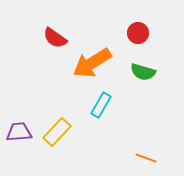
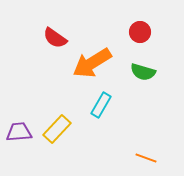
red circle: moved 2 px right, 1 px up
yellow rectangle: moved 3 px up
